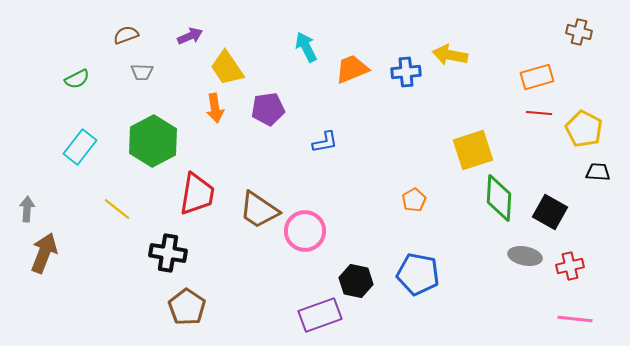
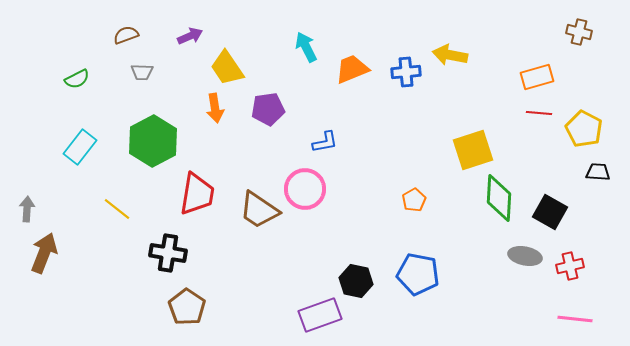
pink circle: moved 42 px up
